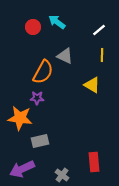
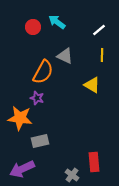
purple star: rotated 16 degrees clockwise
gray cross: moved 10 px right
